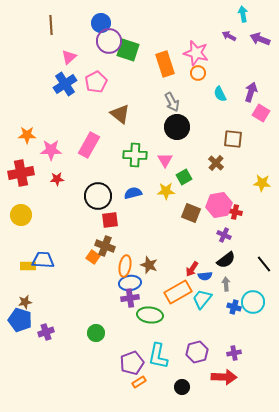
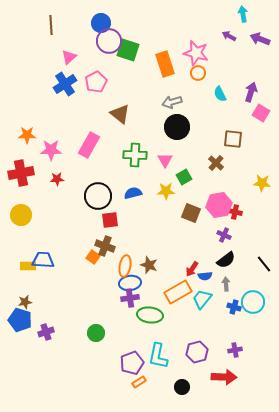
gray arrow at (172, 102): rotated 102 degrees clockwise
purple cross at (234, 353): moved 1 px right, 3 px up
